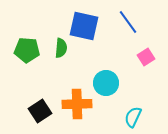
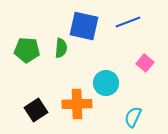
blue line: rotated 75 degrees counterclockwise
pink square: moved 1 px left, 6 px down; rotated 18 degrees counterclockwise
black square: moved 4 px left, 1 px up
